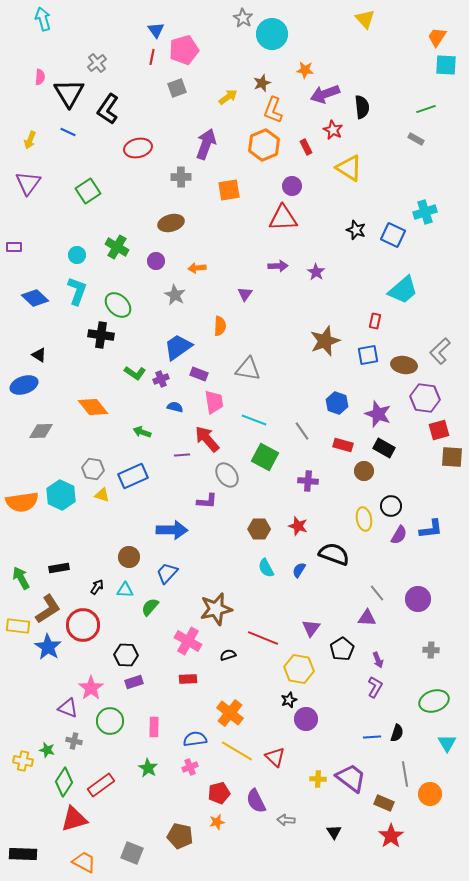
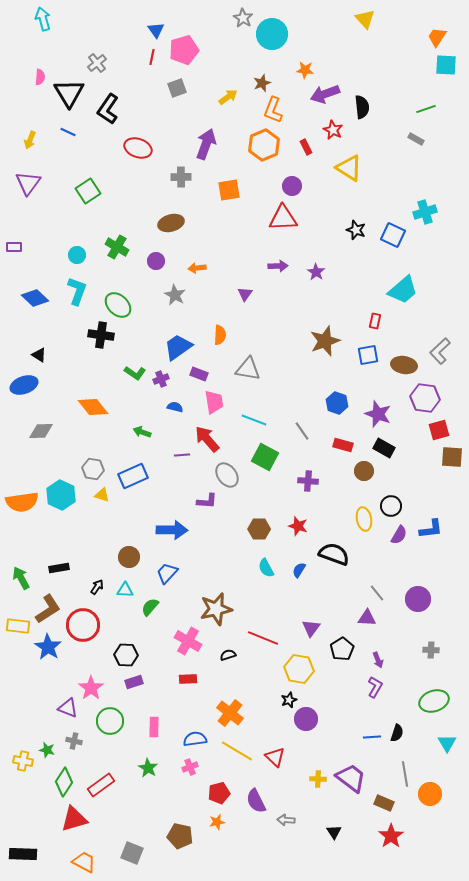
red ellipse at (138, 148): rotated 32 degrees clockwise
orange semicircle at (220, 326): moved 9 px down
